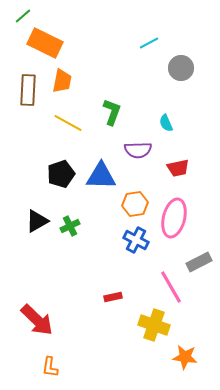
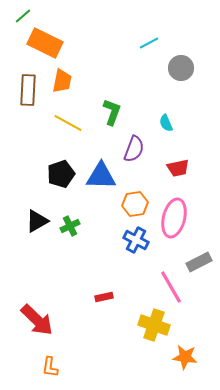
purple semicircle: moved 4 px left, 1 px up; rotated 68 degrees counterclockwise
red rectangle: moved 9 px left
